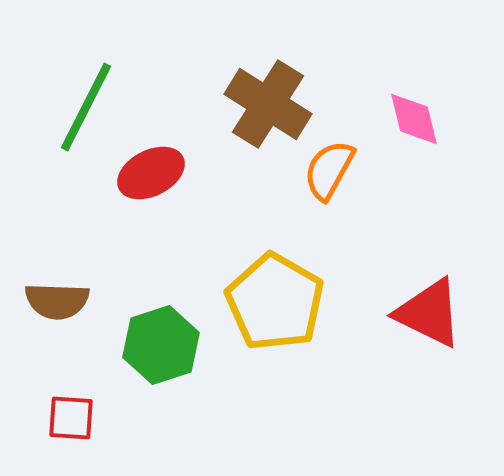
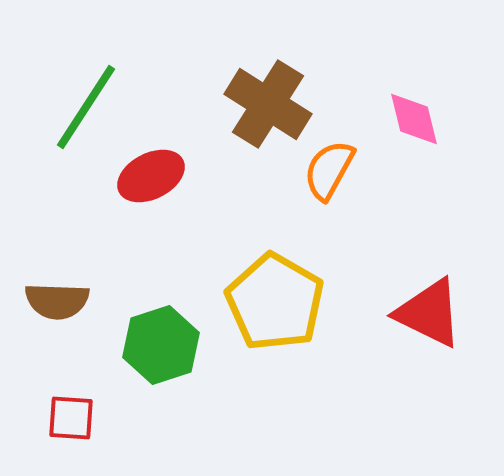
green line: rotated 6 degrees clockwise
red ellipse: moved 3 px down
